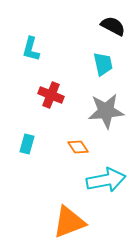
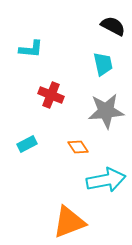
cyan L-shape: rotated 100 degrees counterclockwise
cyan rectangle: rotated 48 degrees clockwise
